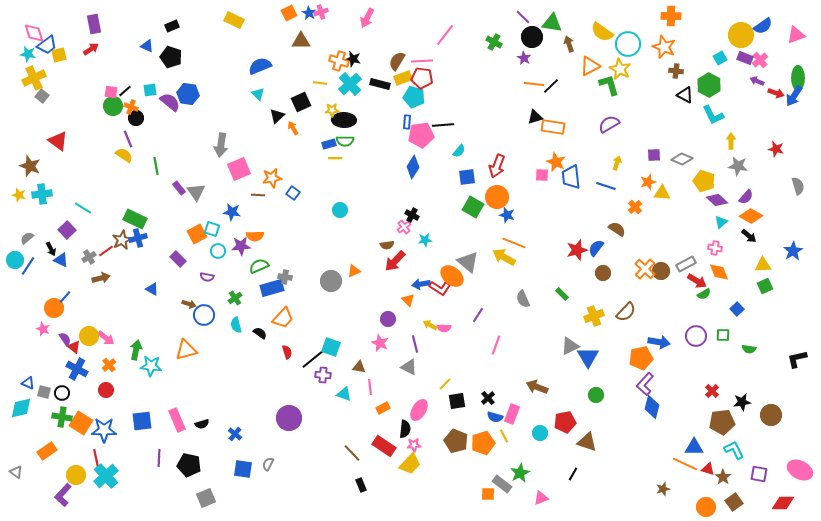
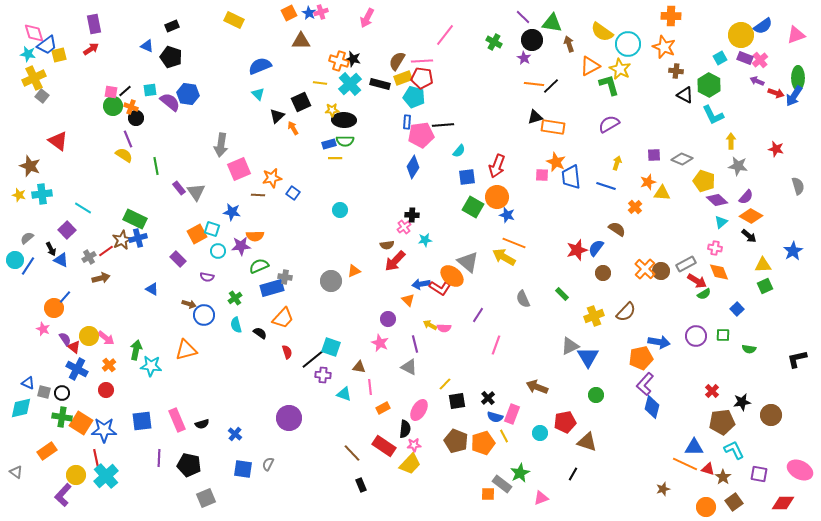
black circle at (532, 37): moved 3 px down
black cross at (412, 215): rotated 24 degrees counterclockwise
